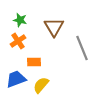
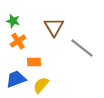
green star: moved 7 px left, 1 px down
gray line: rotated 30 degrees counterclockwise
